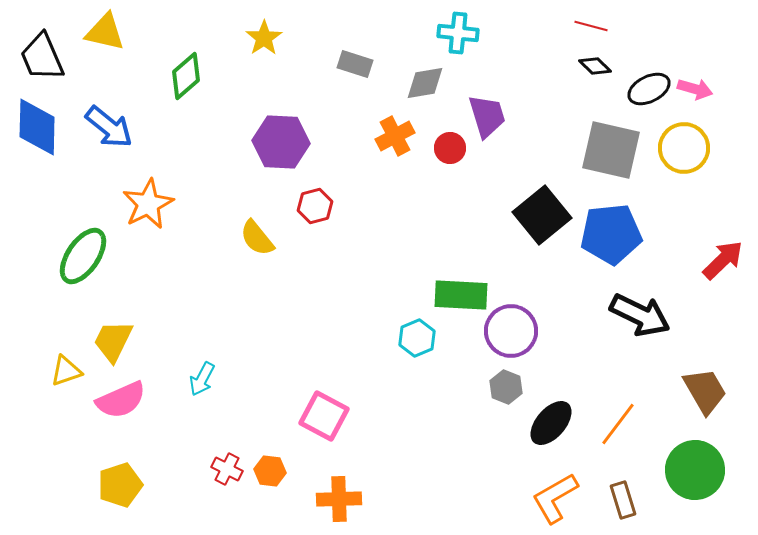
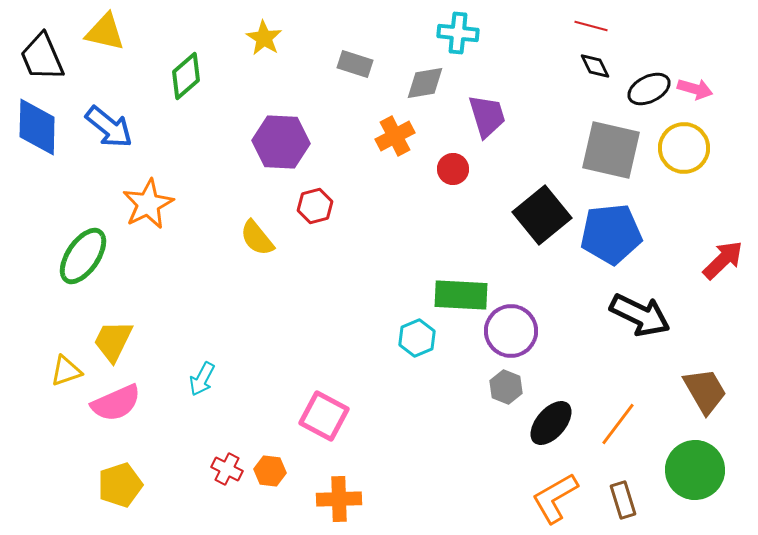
yellow star at (264, 38): rotated 6 degrees counterclockwise
black diamond at (595, 66): rotated 20 degrees clockwise
red circle at (450, 148): moved 3 px right, 21 px down
pink semicircle at (121, 400): moved 5 px left, 3 px down
